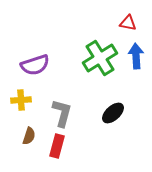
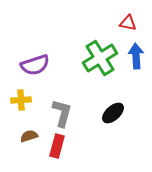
brown semicircle: rotated 126 degrees counterclockwise
